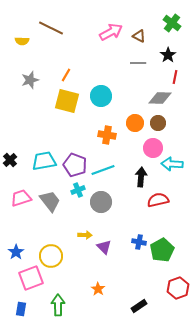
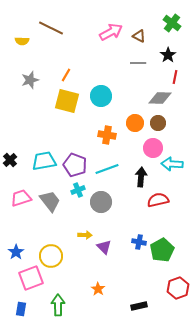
cyan line: moved 4 px right, 1 px up
black rectangle: rotated 21 degrees clockwise
